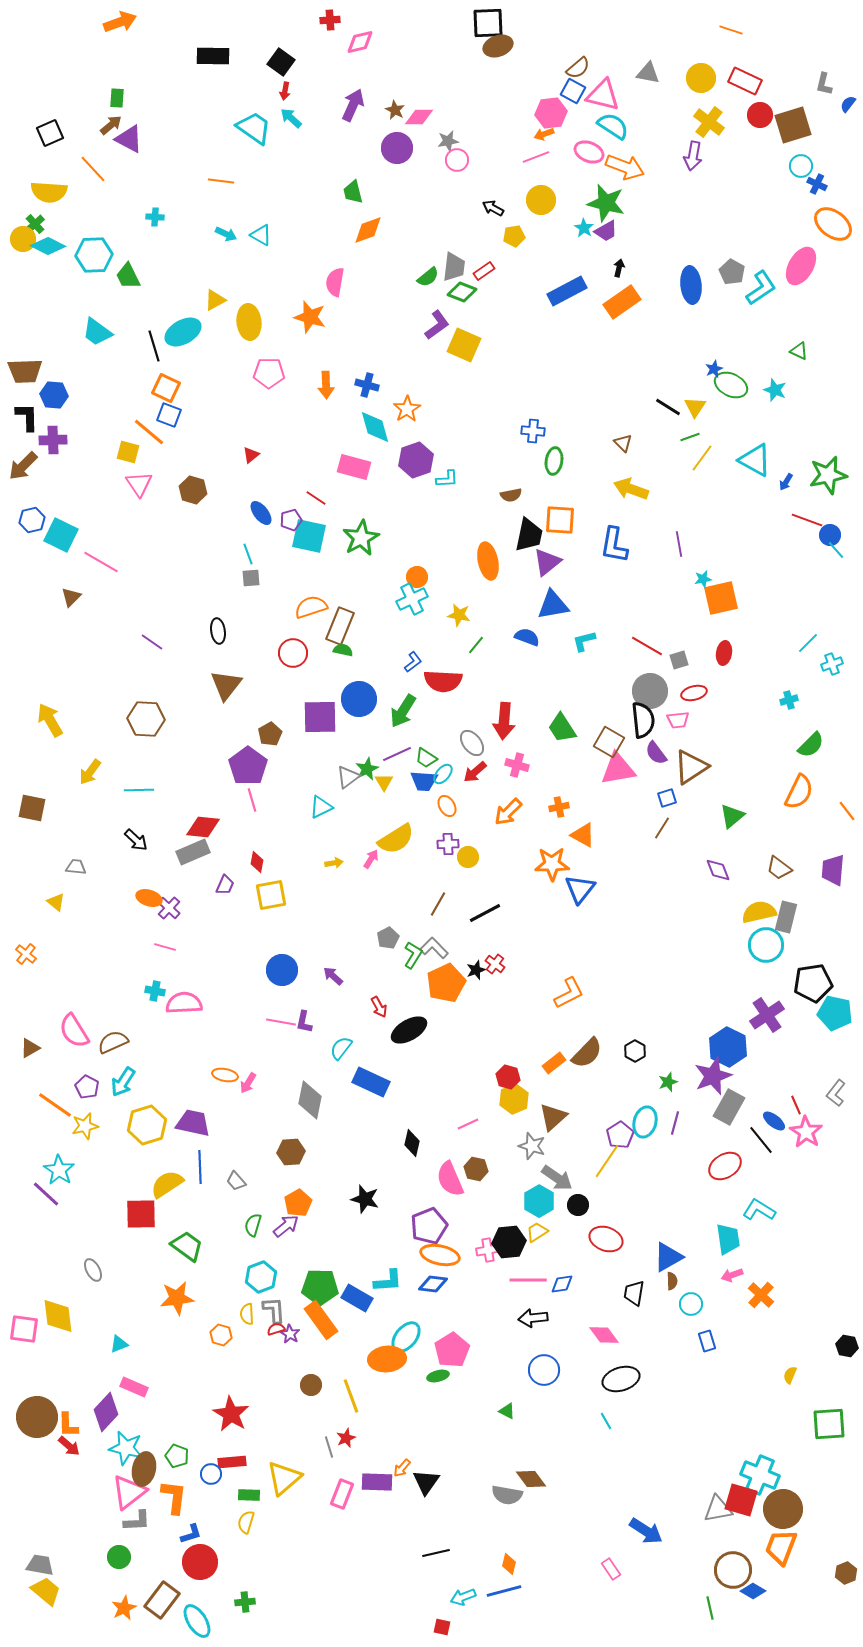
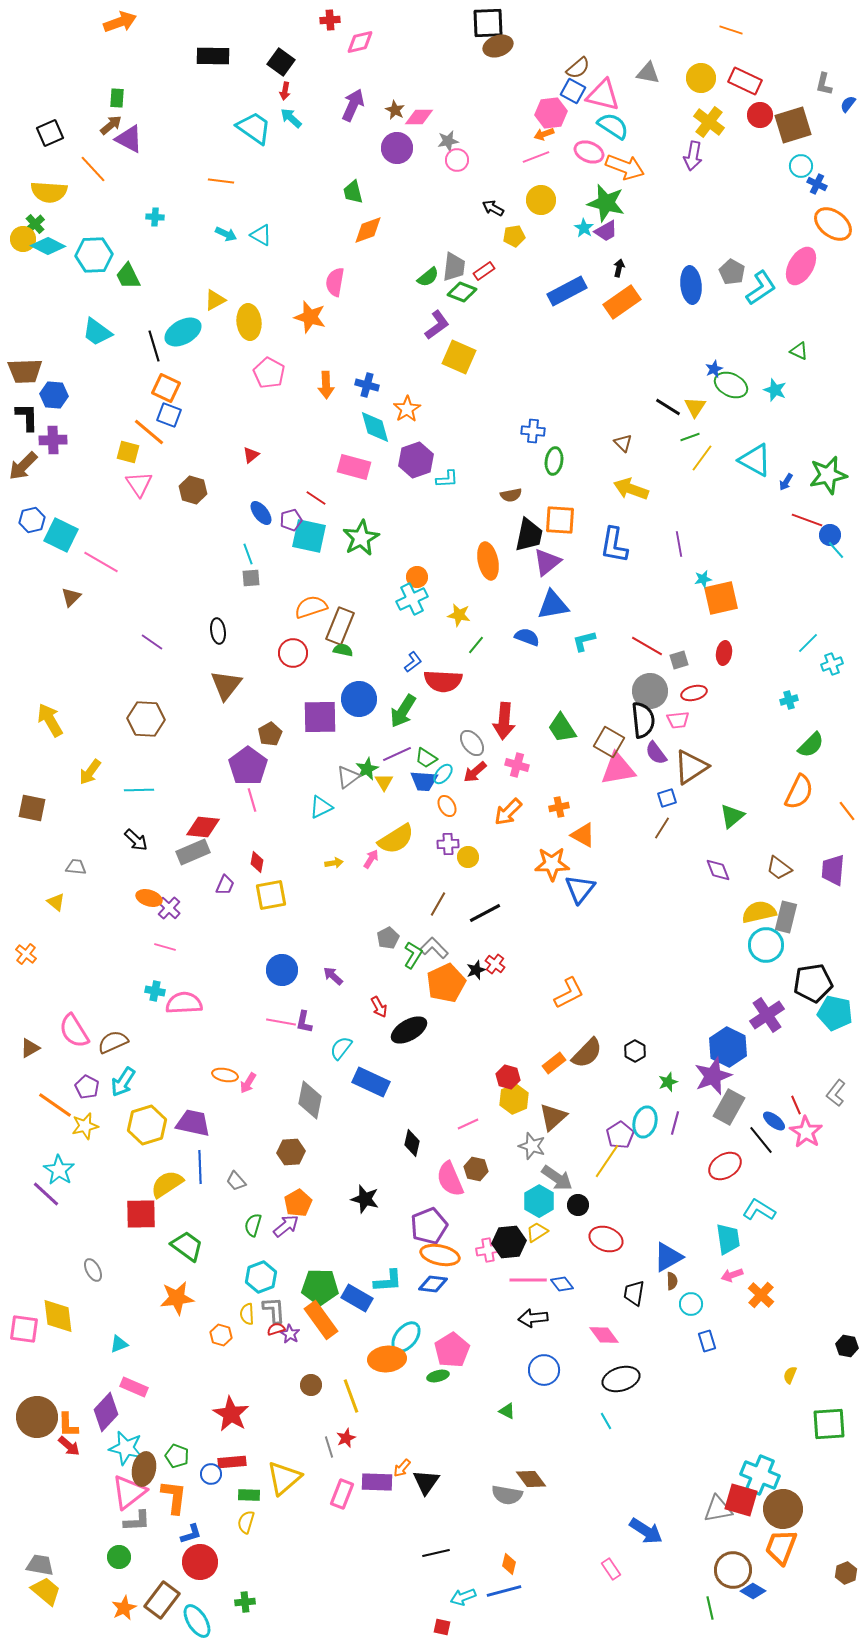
yellow square at (464, 345): moved 5 px left, 12 px down
pink pentagon at (269, 373): rotated 28 degrees clockwise
blue diamond at (562, 1284): rotated 60 degrees clockwise
